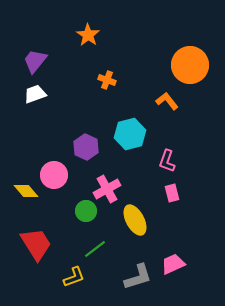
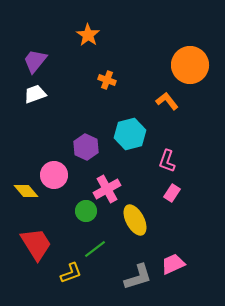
pink rectangle: rotated 48 degrees clockwise
yellow L-shape: moved 3 px left, 4 px up
